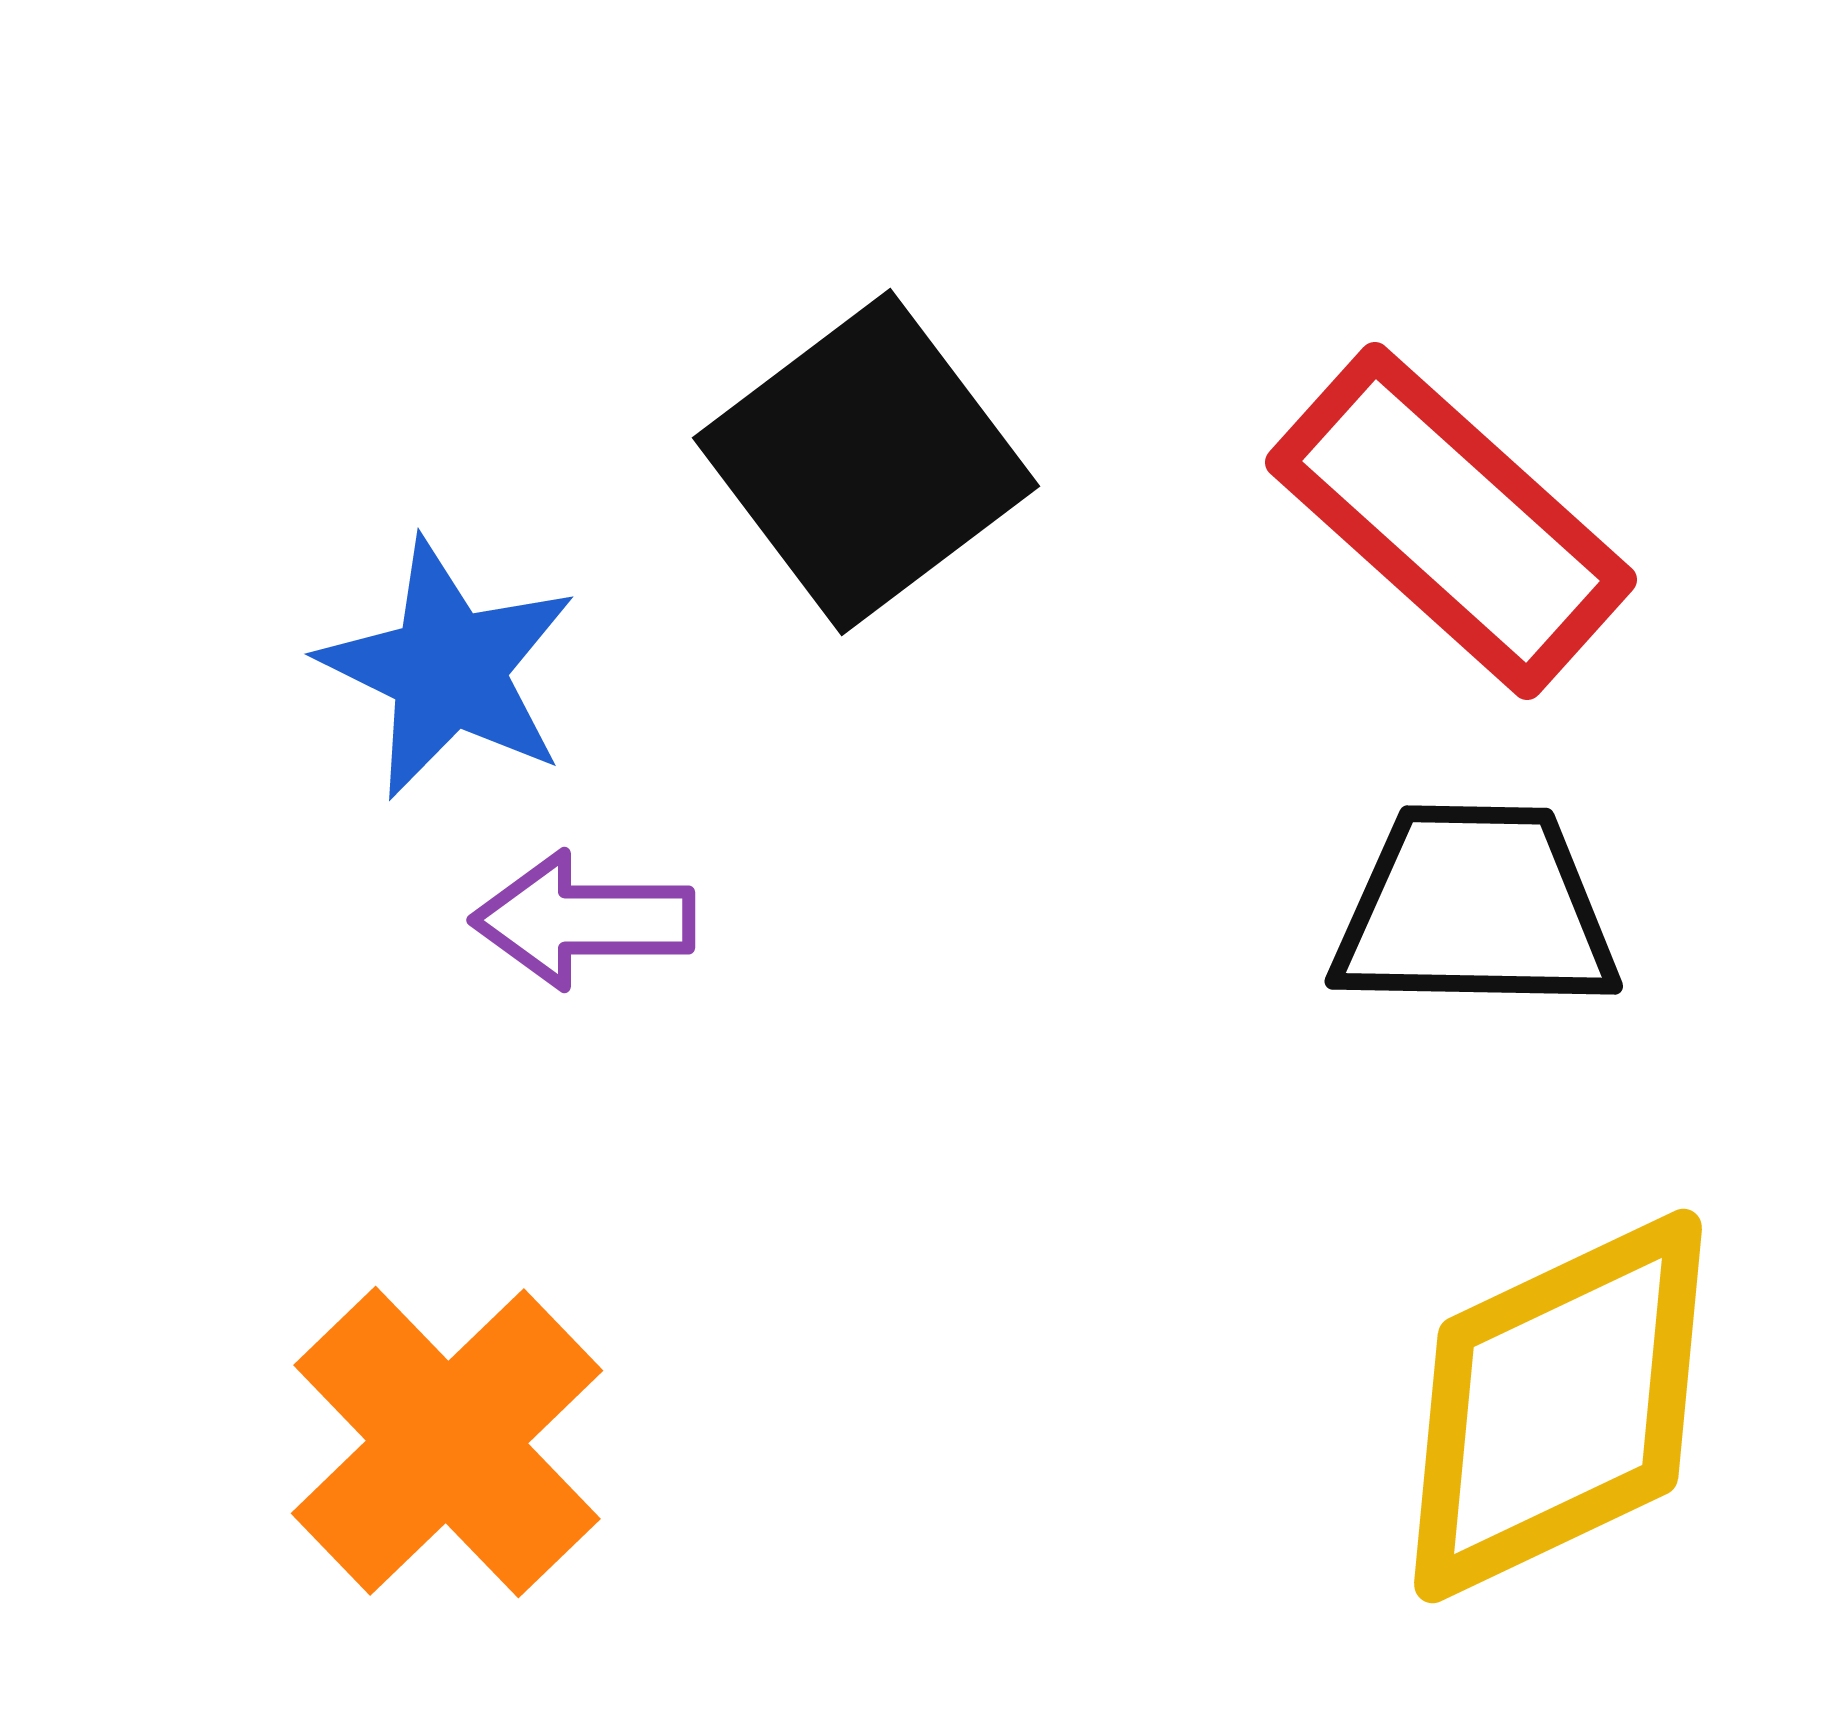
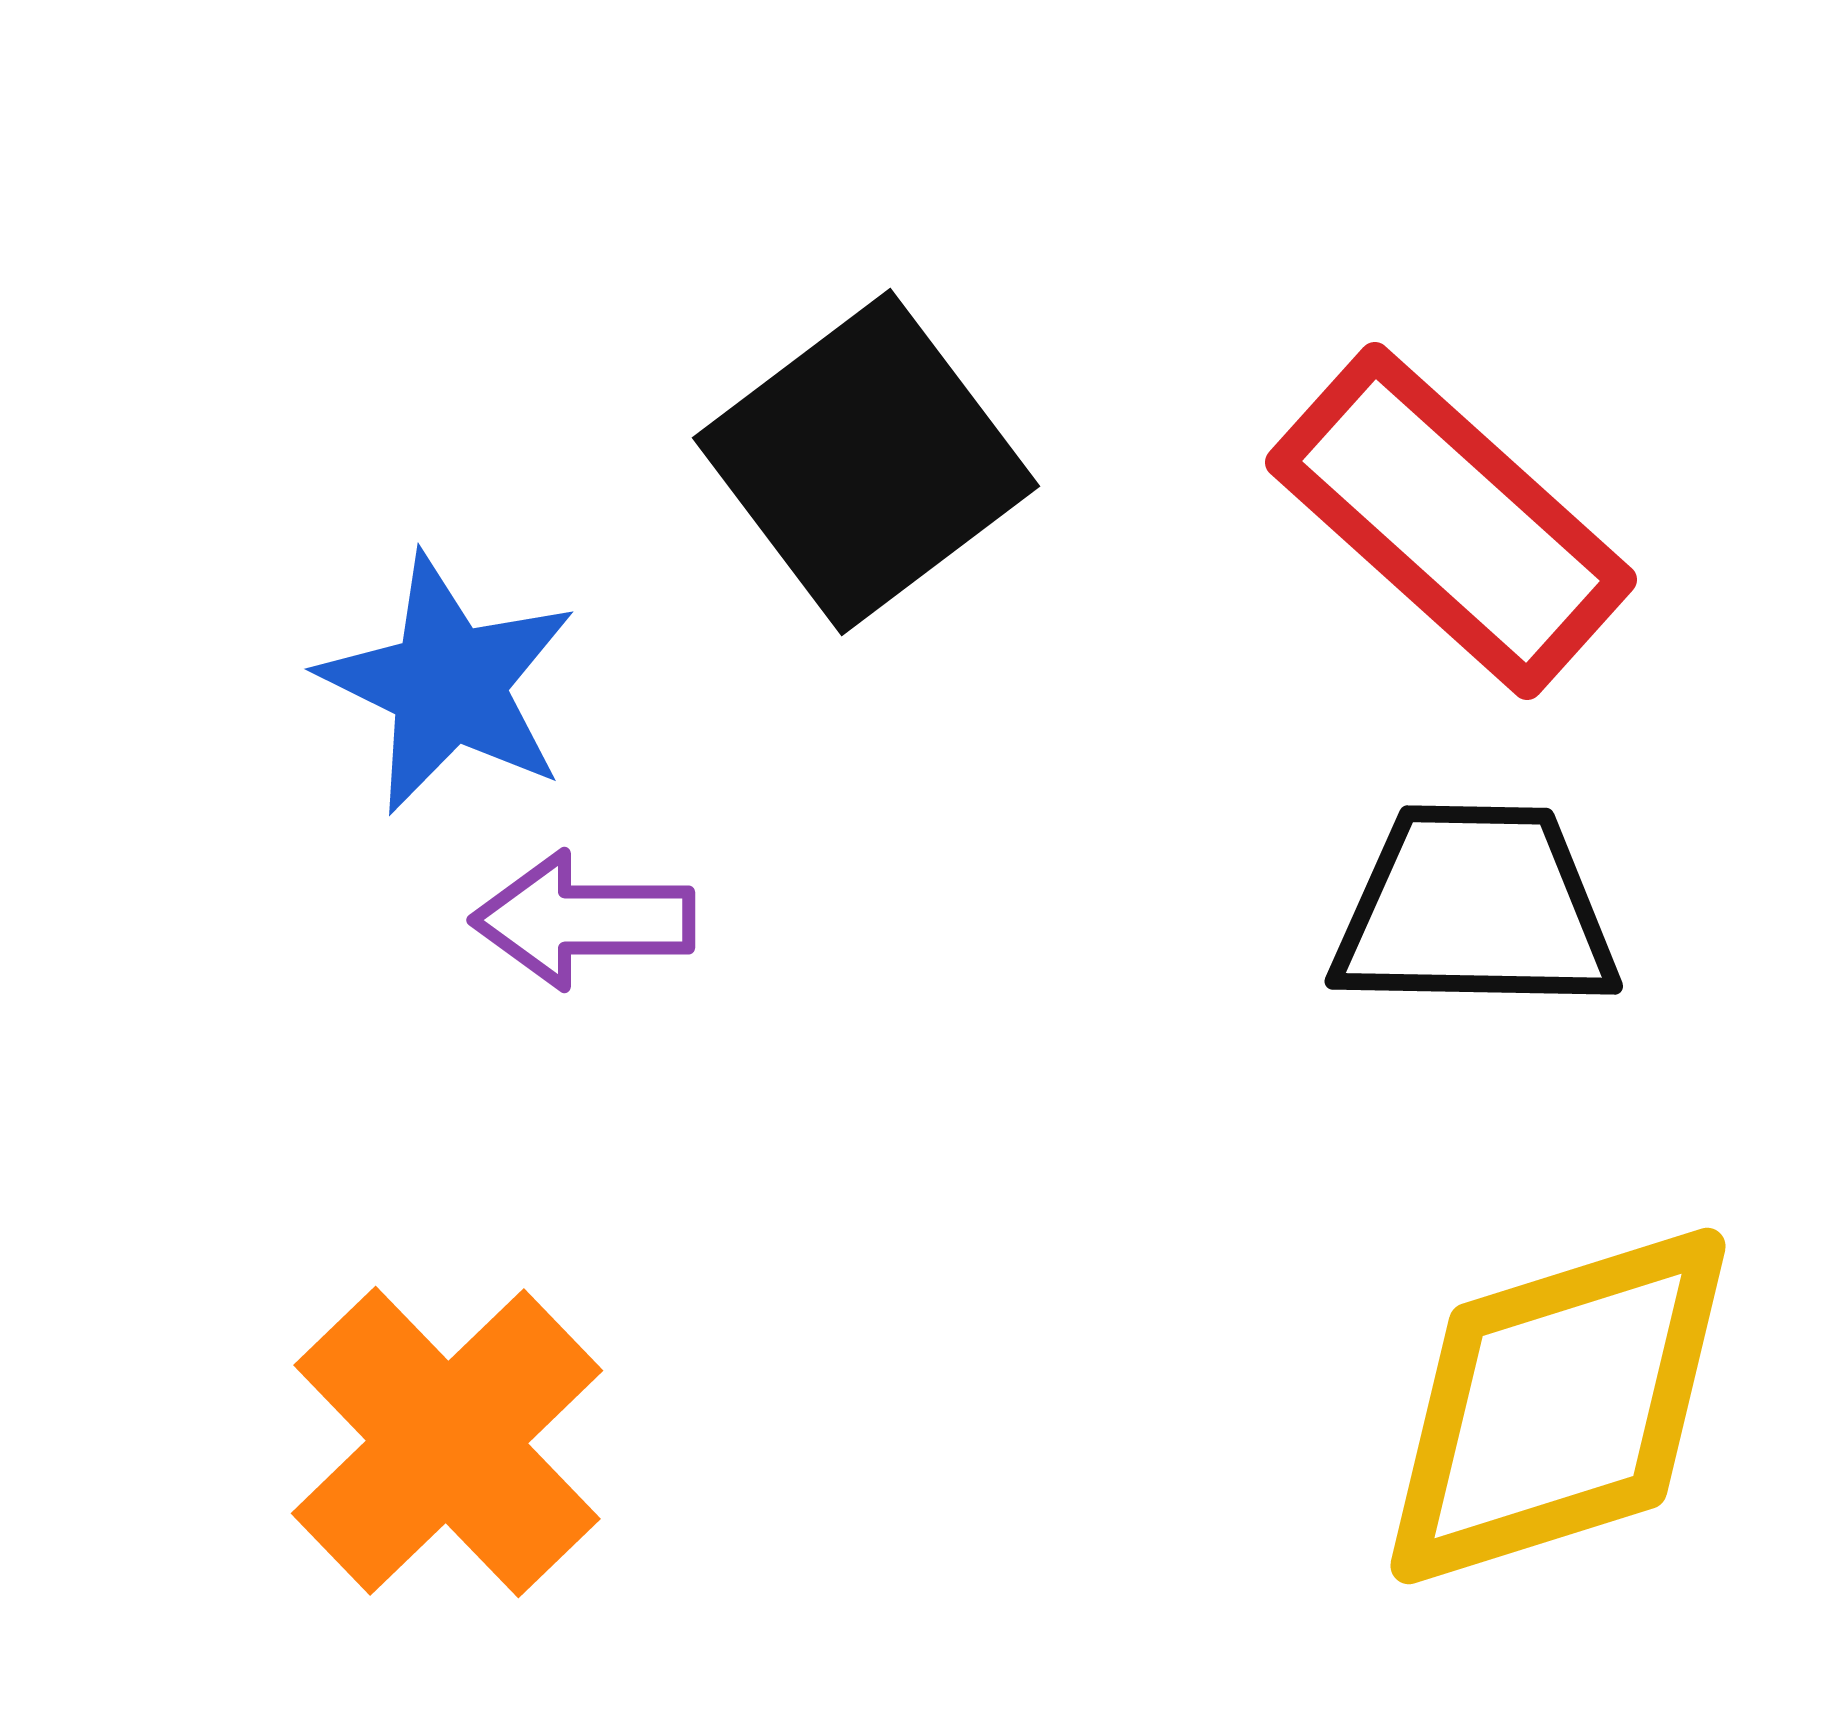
blue star: moved 15 px down
yellow diamond: rotated 8 degrees clockwise
